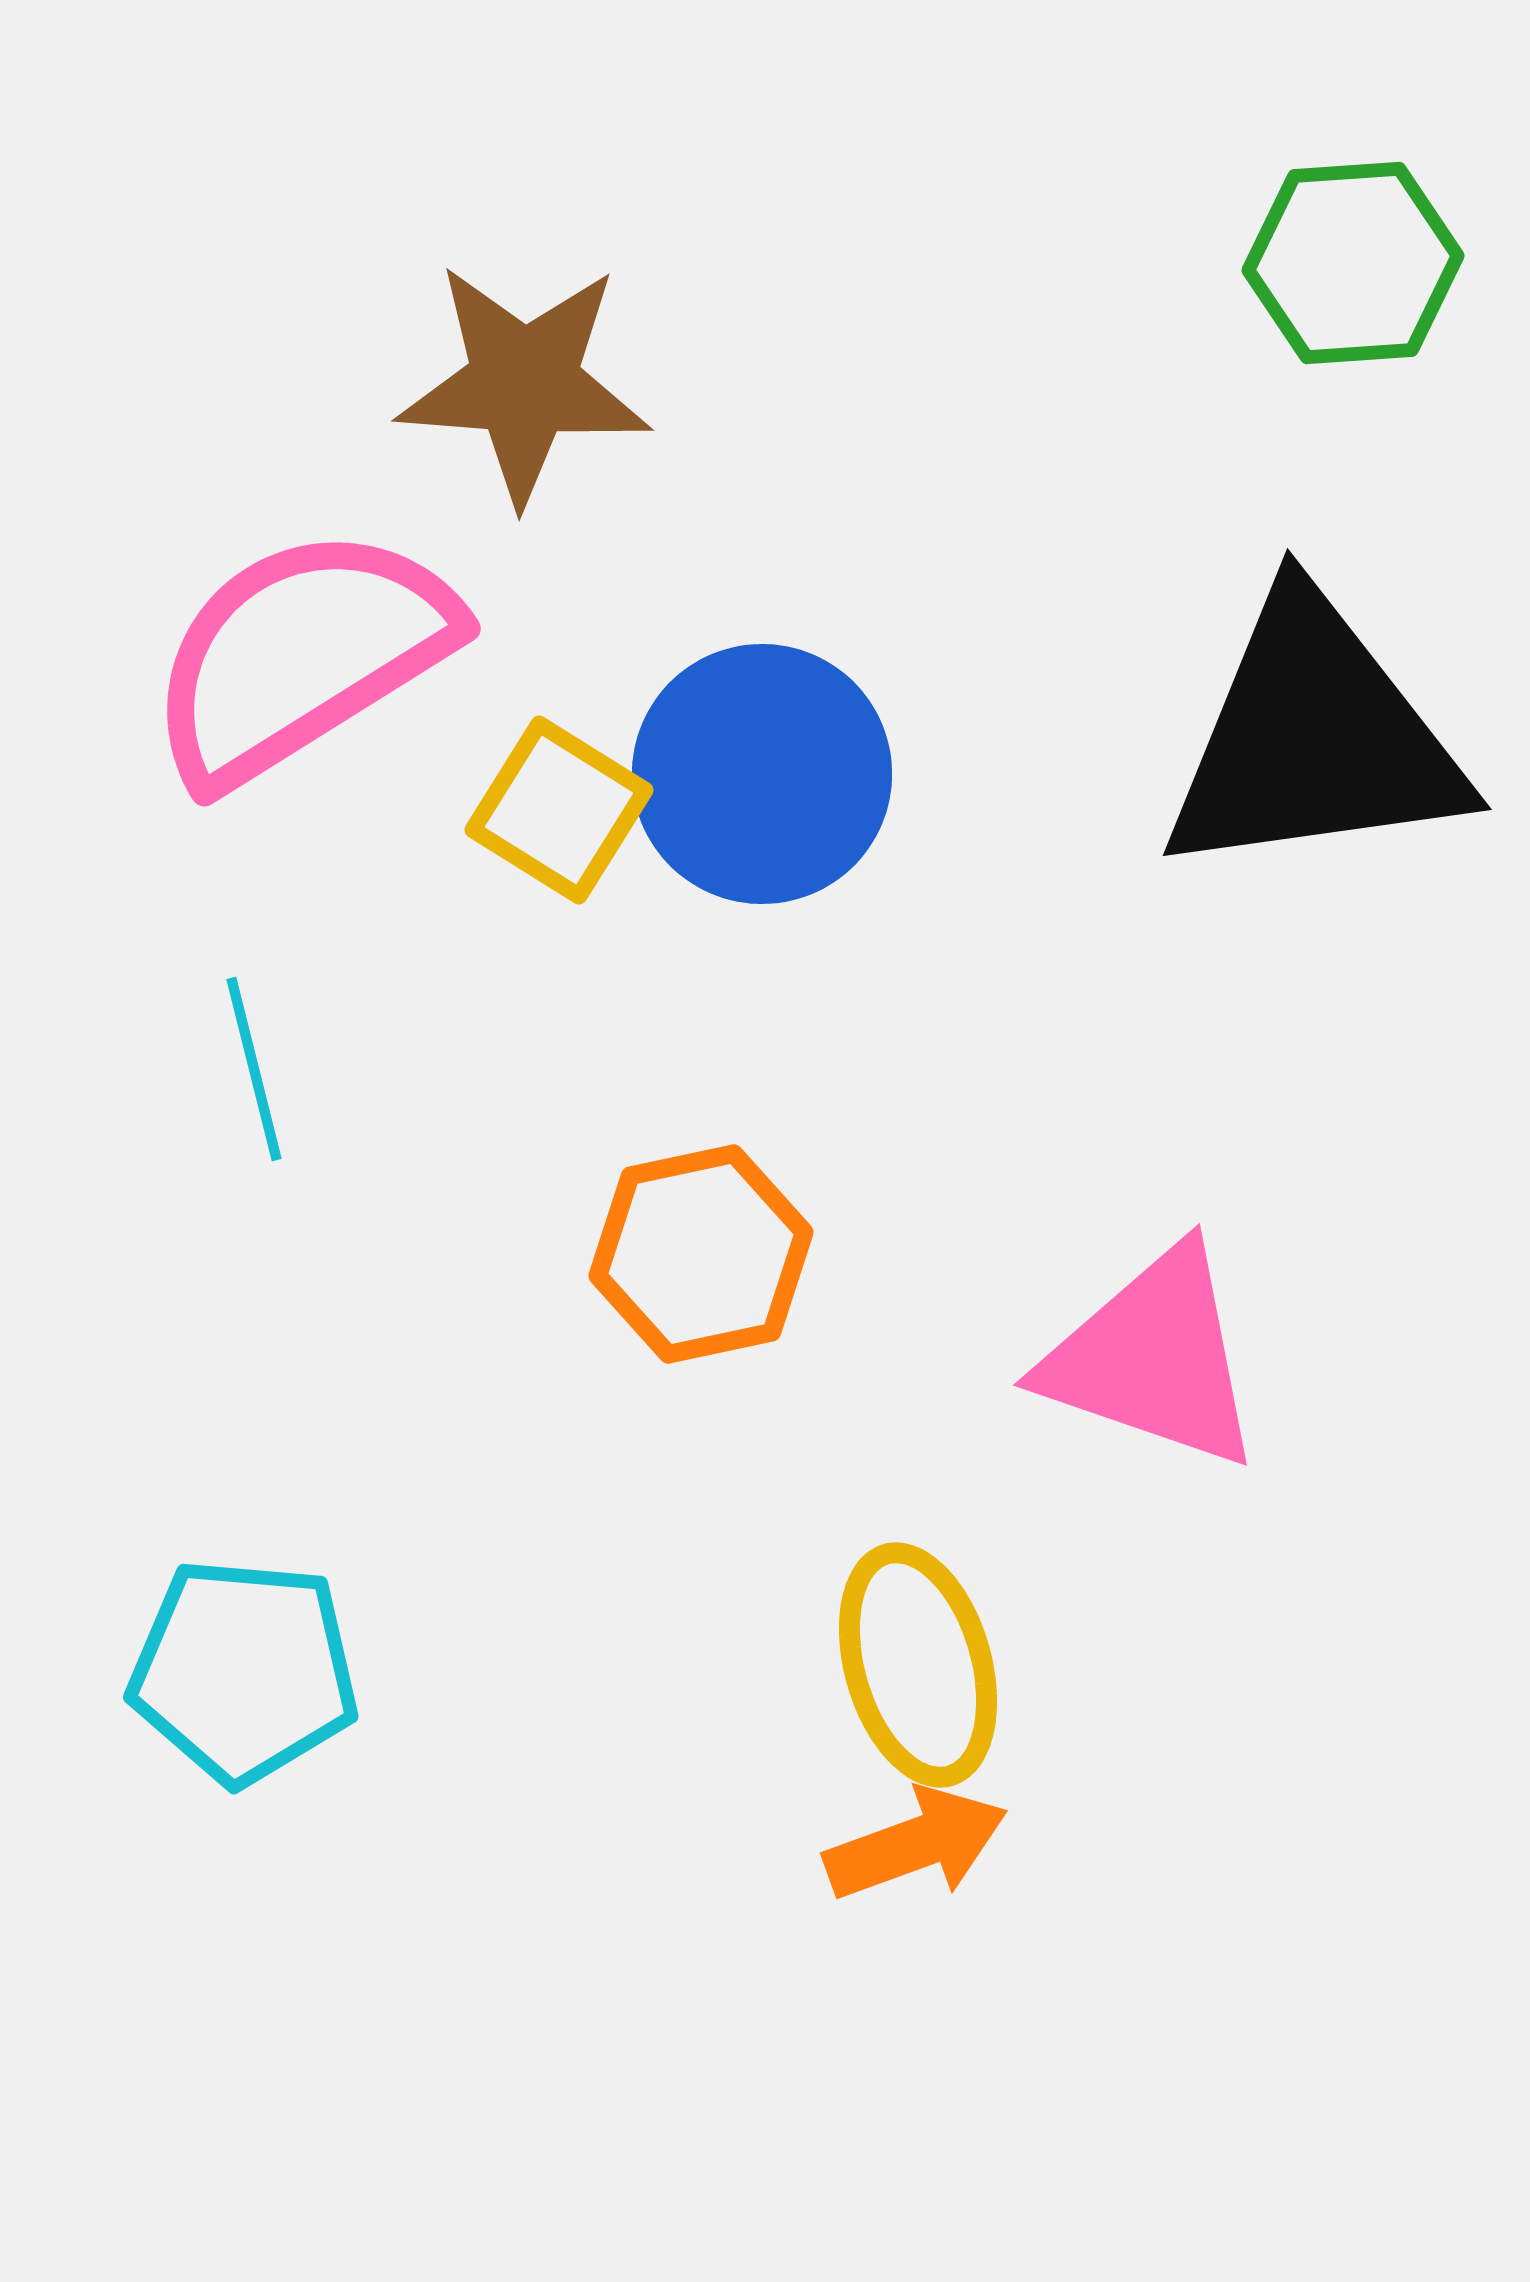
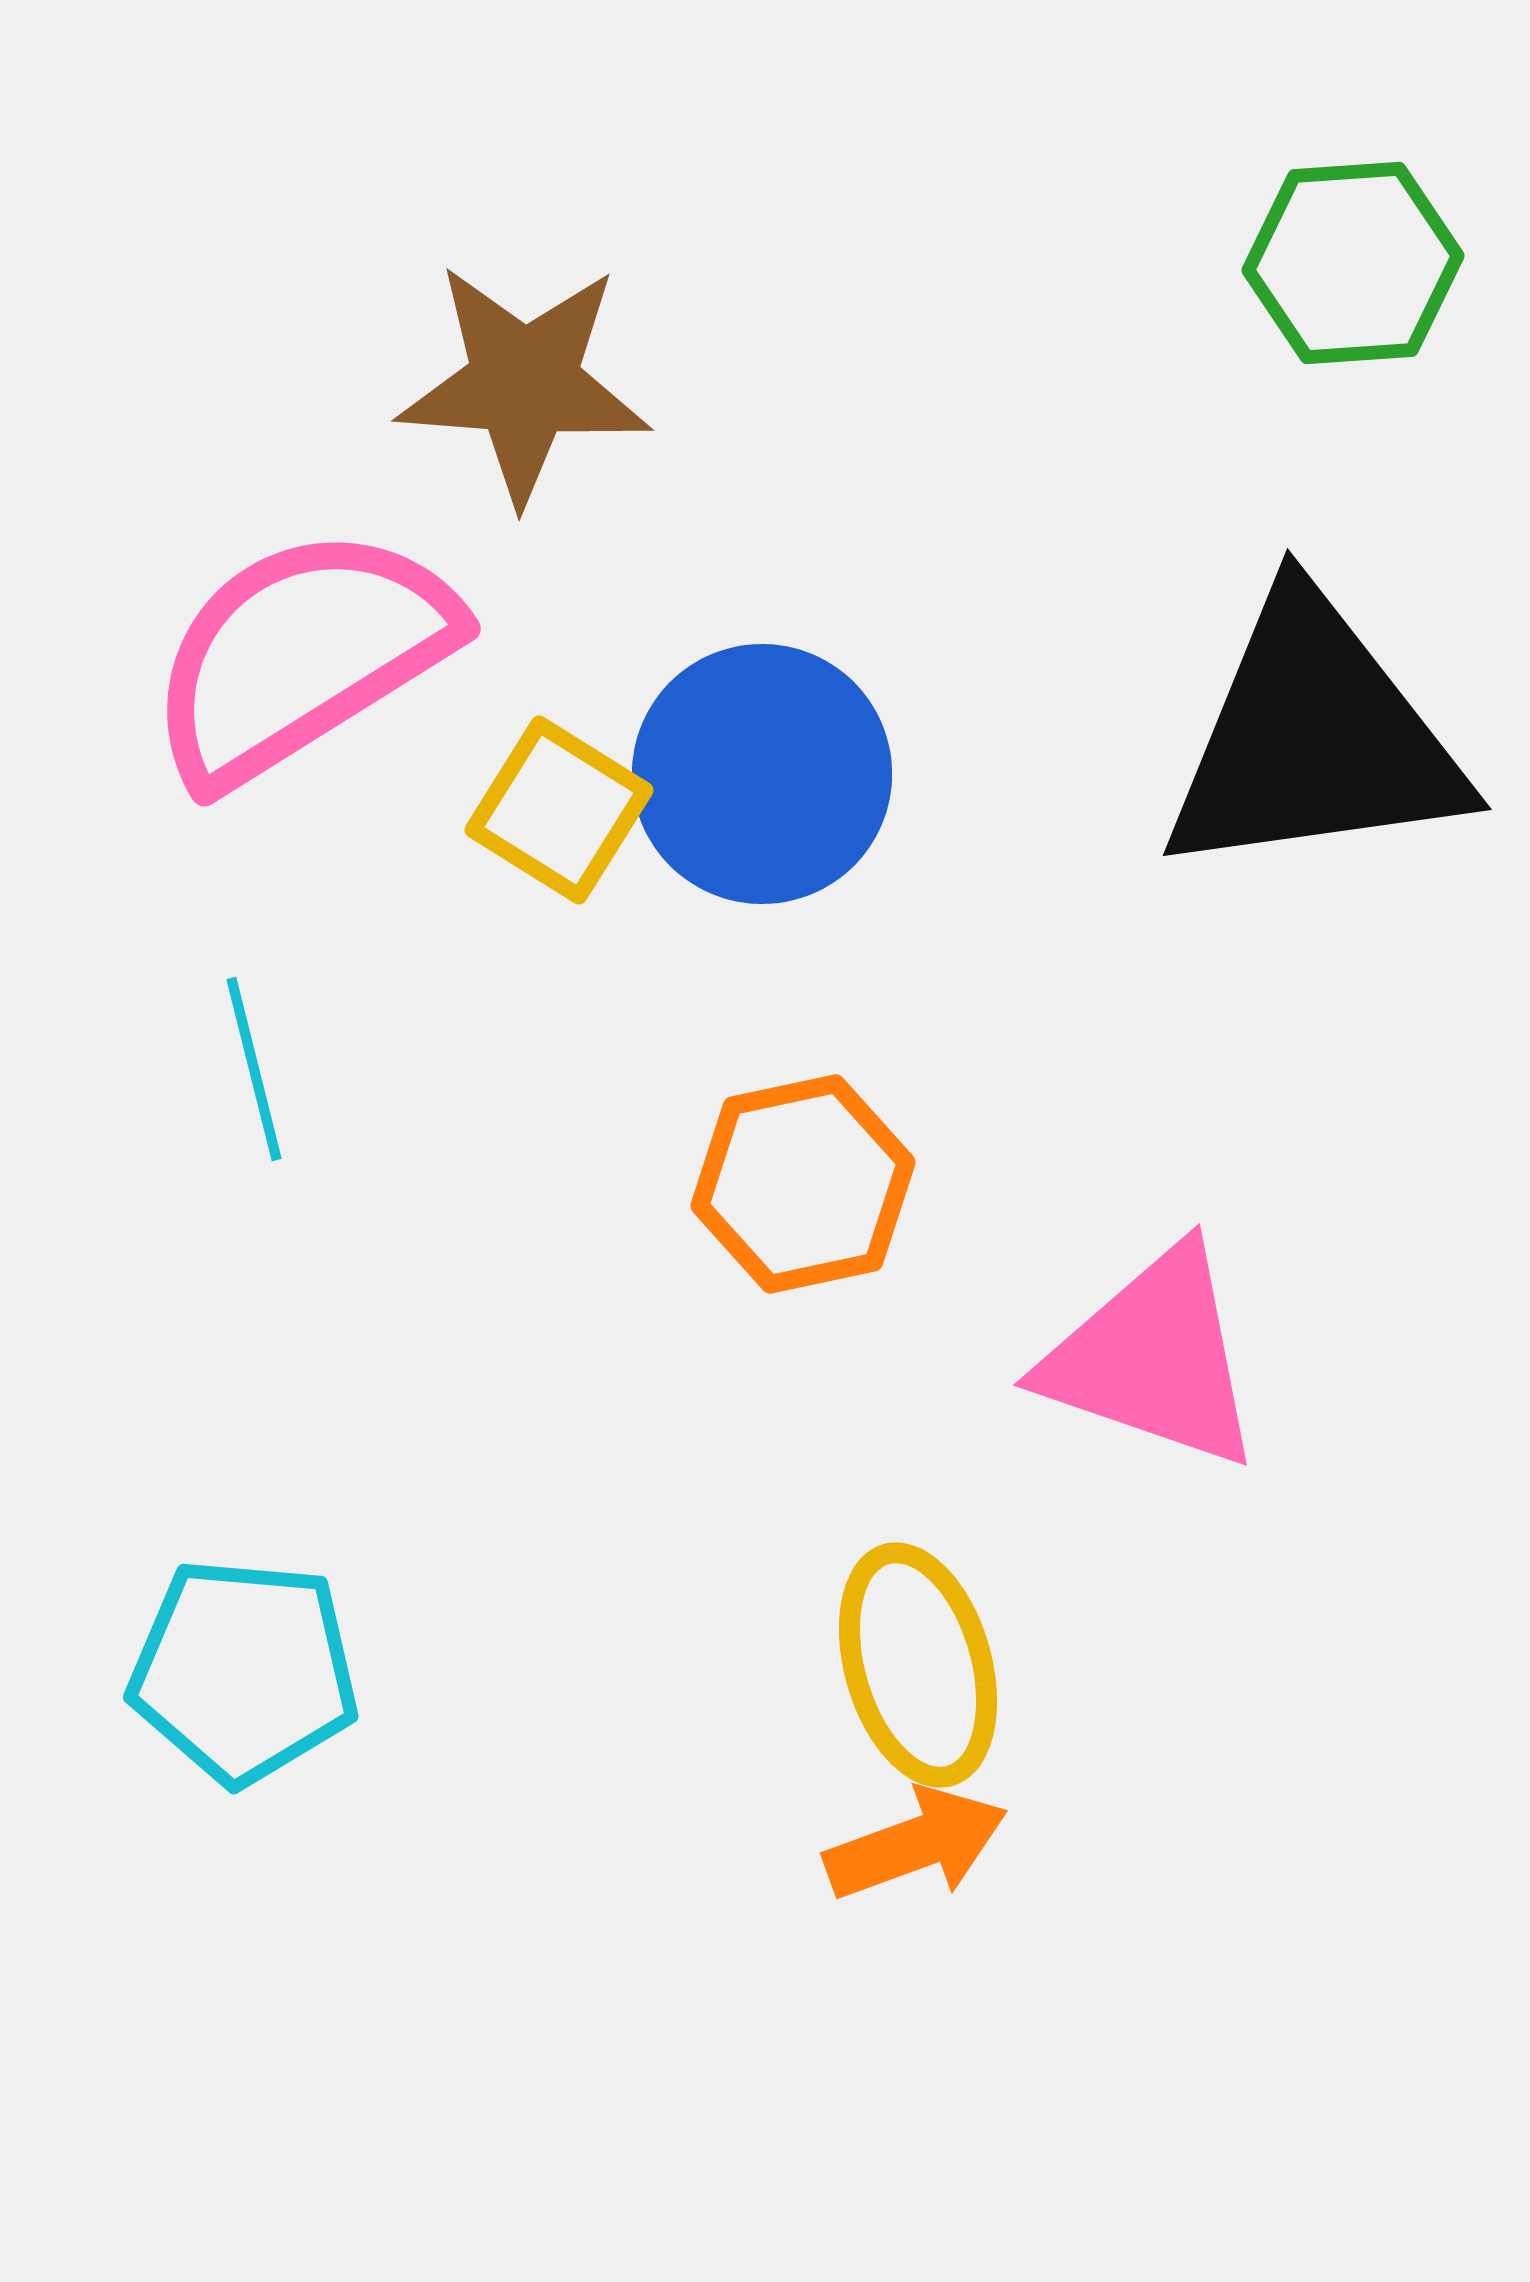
orange hexagon: moved 102 px right, 70 px up
